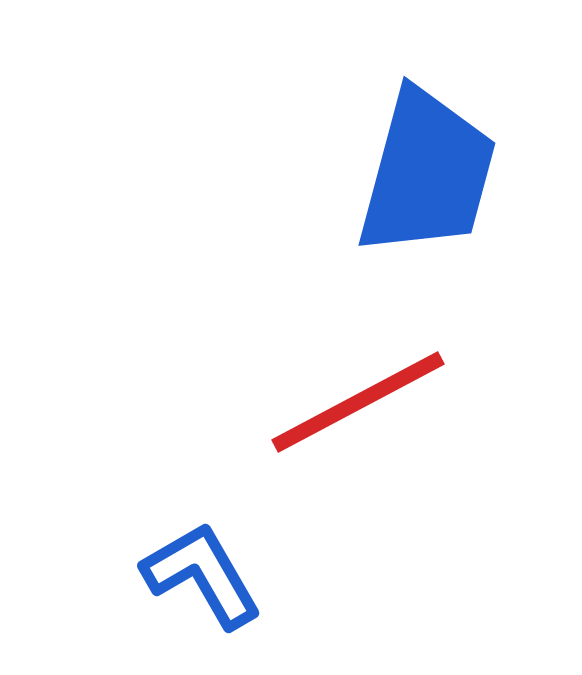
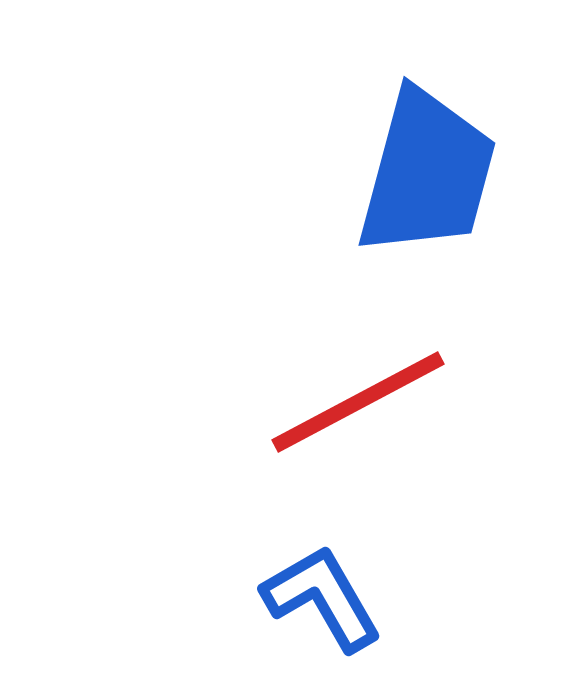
blue L-shape: moved 120 px right, 23 px down
